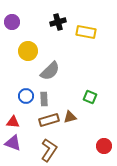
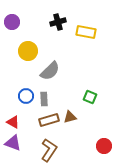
red triangle: rotated 24 degrees clockwise
